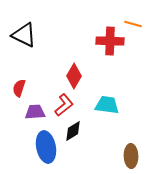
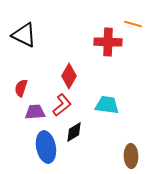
red cross: moved 2 px left, 1 px down
red diamond: moved 5 px left
red semicircle: moved 2 px right
red L-shape: moved 2 px left
black diamond: moved 1 px right, 1 px down
